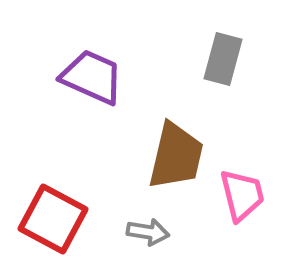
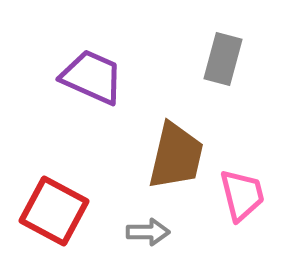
red square: moved 1 px right, 8 px up
gray arrow: rotated 9 degrees counterclockwise
